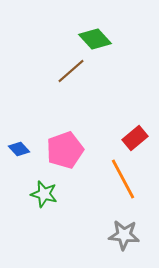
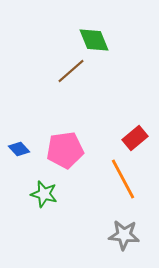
green diamond: moved 1 px left, 1 px down; rotated 20 degrees clockwise
pink pentagon: rotated 12 degrees clockwise
